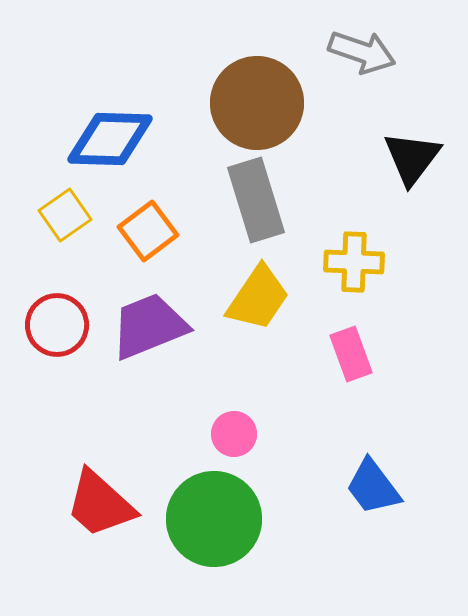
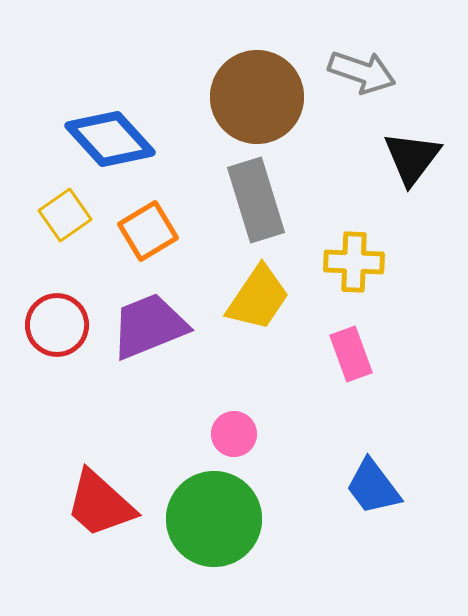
gray arrow: moved 20 px down
brown circle: moved 6 px up
blue diamond: rotated 46 degrees clockwise
orange square: rotated 6 degrees clockwise
